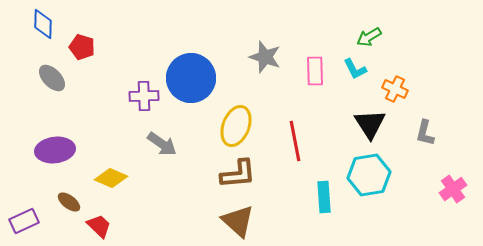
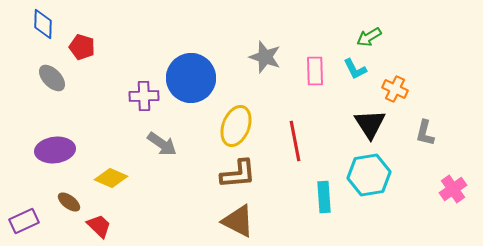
brown triangle: rotated 15 degrees counterclockwise
